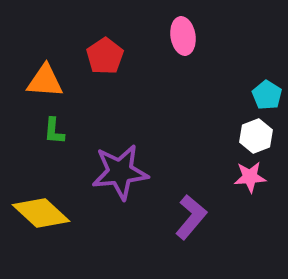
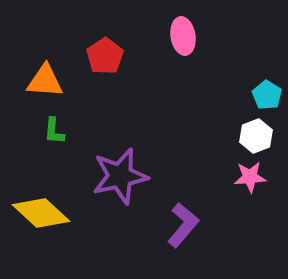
purple star: moved 4 px down; rotated 6 degrees counterclockwise
purple L-shape: moved 8 px left, 8 px down
